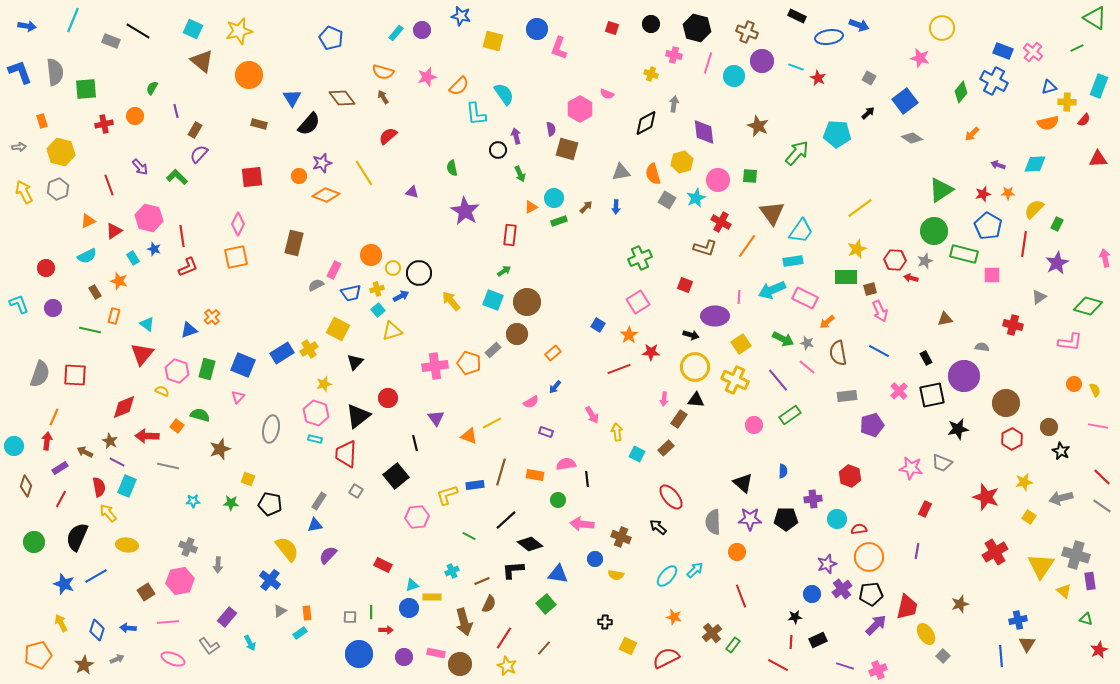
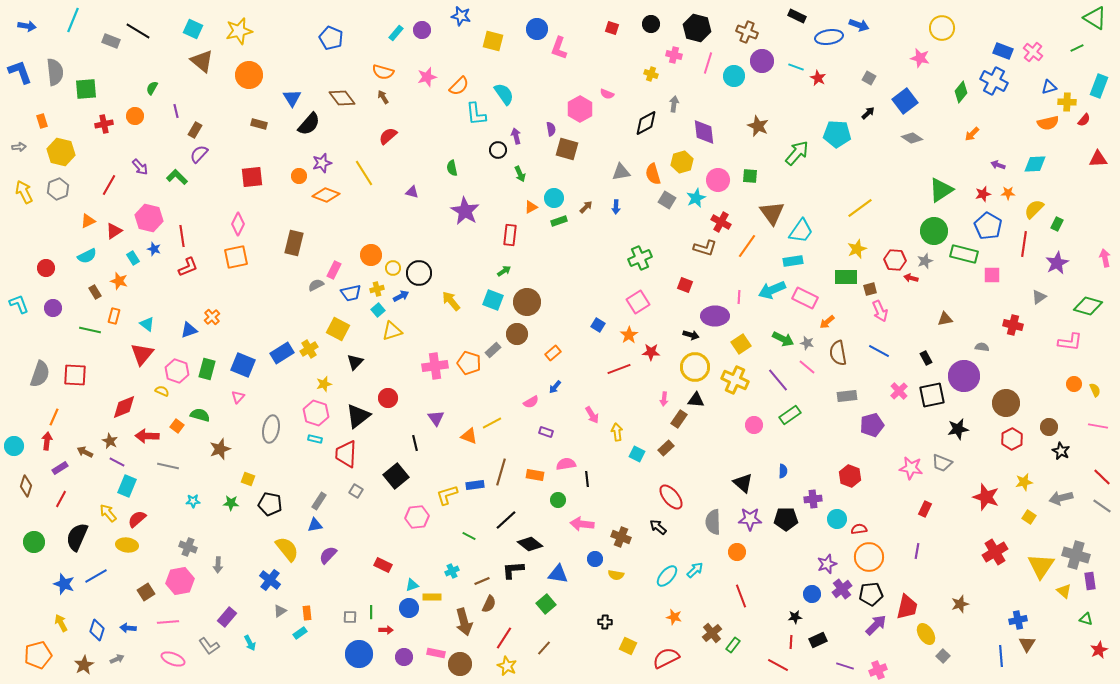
red line at (109, 185): rotated 50 degrees clockwise
red semicircle at (99, 487): moved 38 px right, 32 px down; rotated 120 degrees counterclockwise
